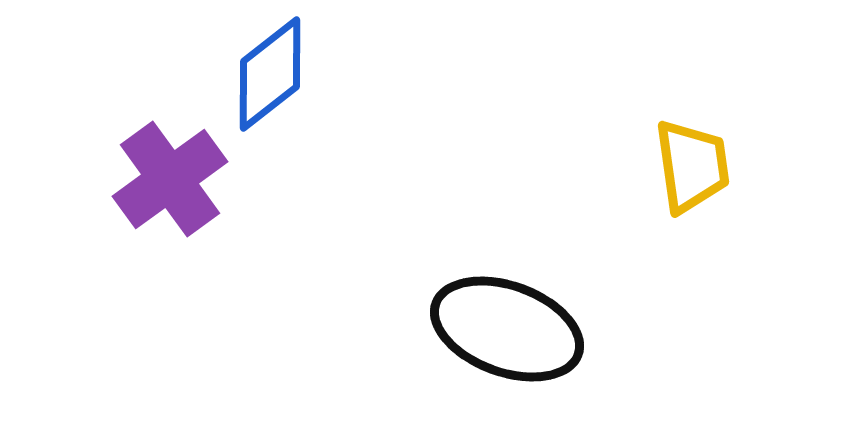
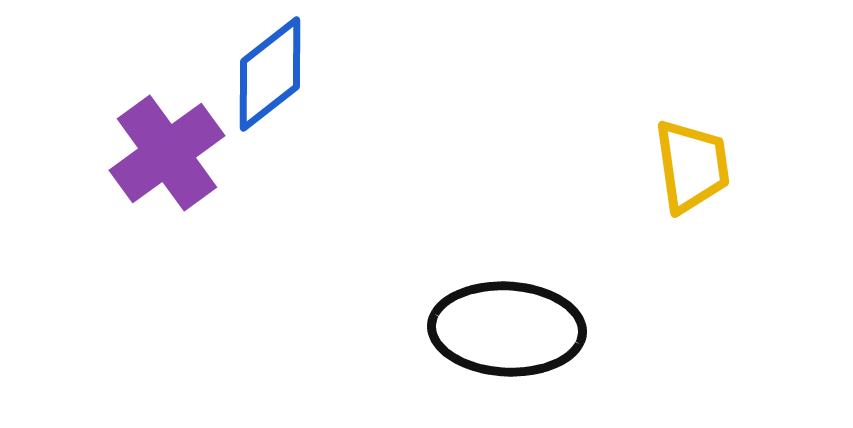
purple cross: moved 3 px left, 26 px up
black ellipse: rotated 17 degrees counterclockwise
